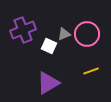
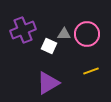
gray triangle: rotated 24 degrees clockwise
